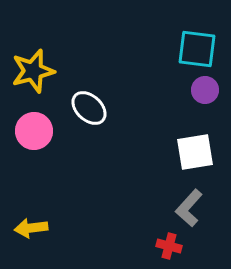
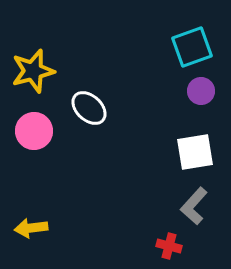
cyan square: moved 5 px left, 2 px up; rotated 27 degrees counterclockwise
purple circle: moved 4 px left, 1 px down
gray L-shape: moved 5 px right, 2 px up
